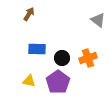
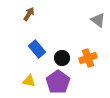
blue rectangle: rotated 48 degrees clockwise
